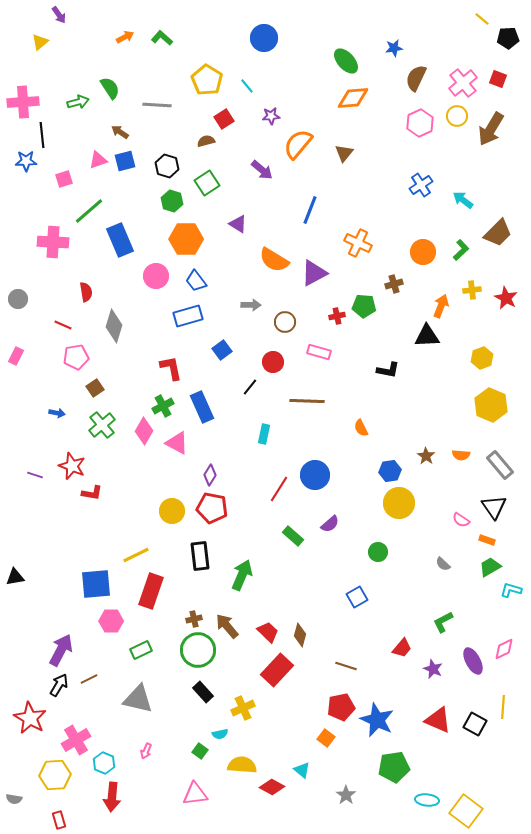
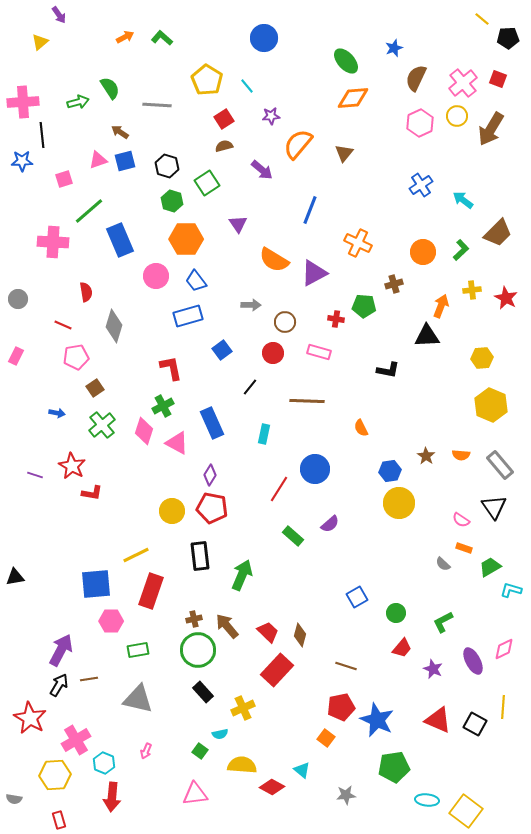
blue star at (394, 48): rotated 12 degrees counterclockwise
brown semicircle at (206, 141): moved 18 px right, 5 px down
blue star at (26, 161): moved 4 px left
purple triangle at (238, 224): rotated 24 degrees clockwise
red cross at (337, 316): moved 1 px left, 3 px down; rotated 21 degrees clockwise
yellow hexagon at (482, 358): rotated 15 degrees clockwise
red circle at (273, 362): moved 9 px up
blue rectangle at (202, 407): moved 10 px right, 16 px down
pink diamond at (144, 431): rotated 12 degrees counterclockwise
red star at (72, 466): rotated 8 degrees clockwise
blue circle at (315, 475): moved 6 px up
orange rectangle at (487, 540): moved 23 px left, 8 px down
green circle at (378, 552): moved 18 px right, 61 px down
green rectangle at (141, 650): moved 3 px left; rotated 15 degrees clockwise
brown line at (89, 679): rotated 18 degrees clockwise
gray star at (346, 795): rotated 30 degrees clockwise
